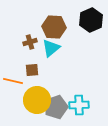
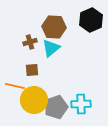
orange line: moved 2 px right, 5 px down
yellow circle: moved 3 px left
cyan cross: moved 2 px right, 1 px up
